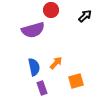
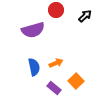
red circle: moved 5 px right
orange arrow: rotated 24 degrees clockwise
orange square: rotated 28 degrees counterclockwise
purple rectangle: moved 12 px right; rotated 32 degrees counterclockwise
